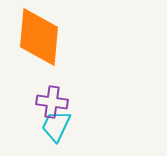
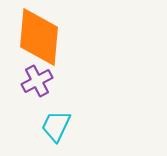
purple cross: moved 15 px left, 21 px up; rotated 36 degrees counterclockwise
